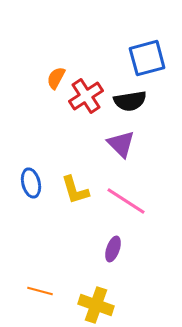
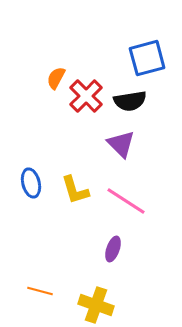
red cross: rotated 12 degrees counterclockwise
